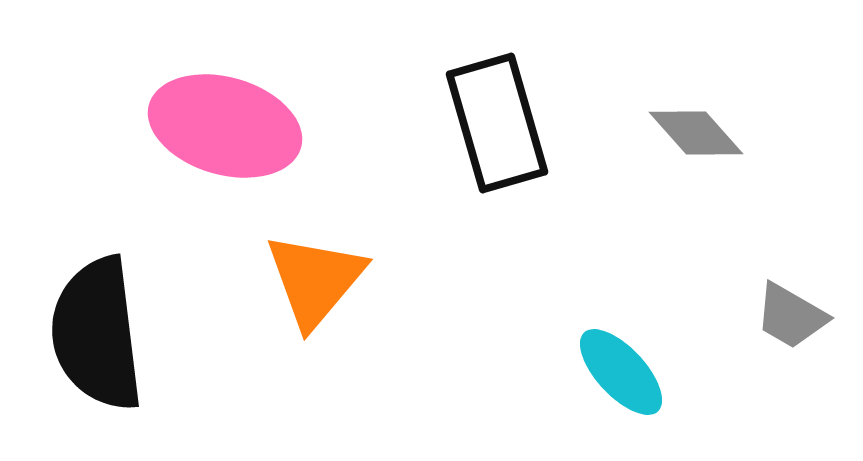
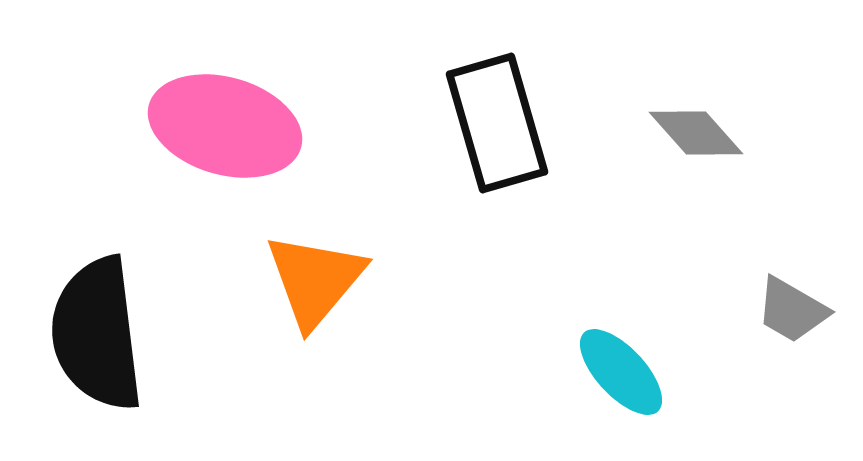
gray trapezoid: moved 1 px right, 6 px up
